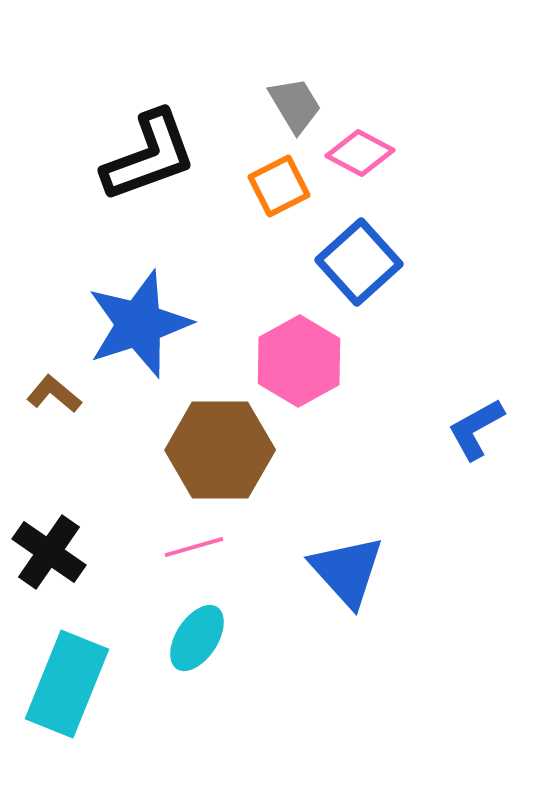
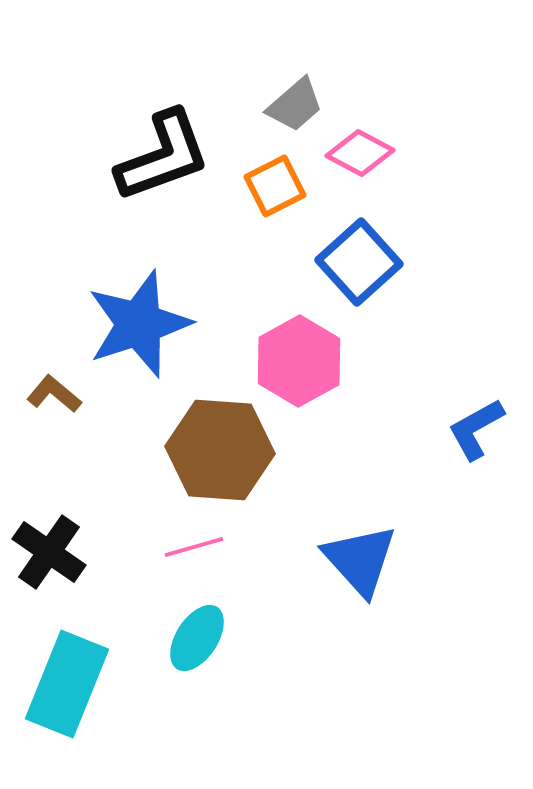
gray trapezoid: rotated 80 degrees clockwise
black L-shape: moved 14 px right
orange square: moved 4 px left
brown hexagon: rotated 4 degrees clockwise
blue triangle: moved 13 px right, 11 px up
